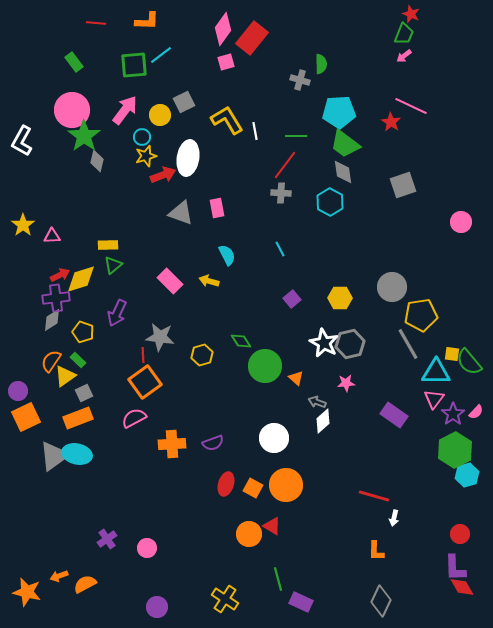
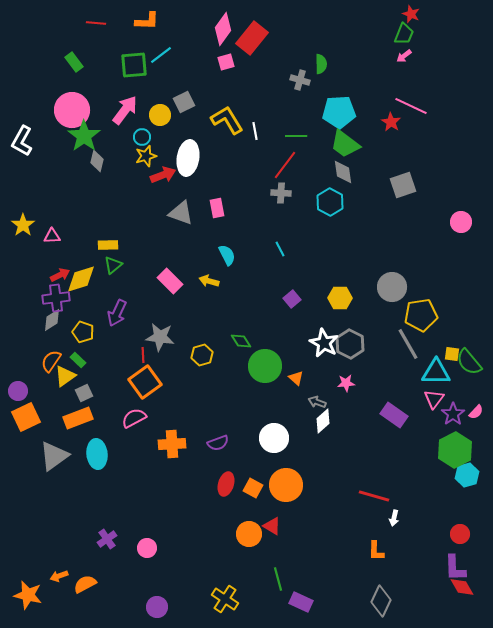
gray hexagon at (350, 344): rotated 20 degrees counterclockwise
purple semicircle at (213, 443): moved 5 px right
cyan ellipse at (77, 454): moved 20 px right; rotated 72 degrees clockwise
orange star at (27, 592): moved 1 px right, 3 px down
